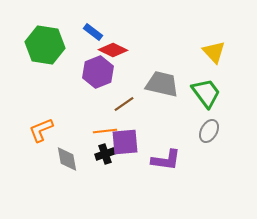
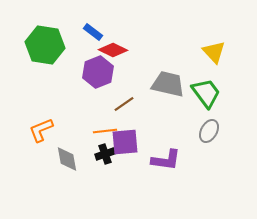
gray trapezoid: moved 6 px right
